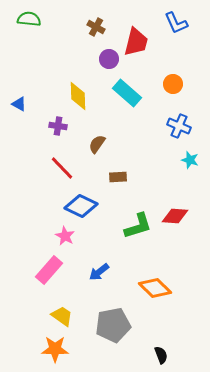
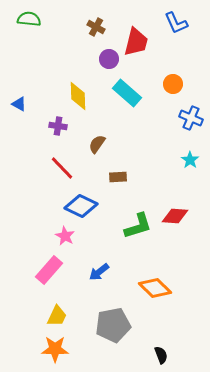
blue cross: moved 12 px right, 8 px up
cyan star: rotated 18 degrees clockwise
yellow trapezoid: moved 5 px left; rotated 80 degrees clockwise
